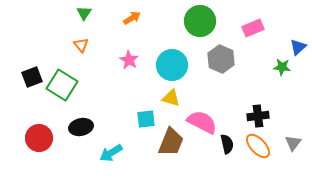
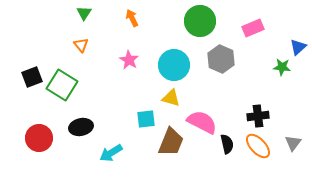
orange arrow: rotated 84 degrees counterclockwise
cyan circle: moved 2 px right
